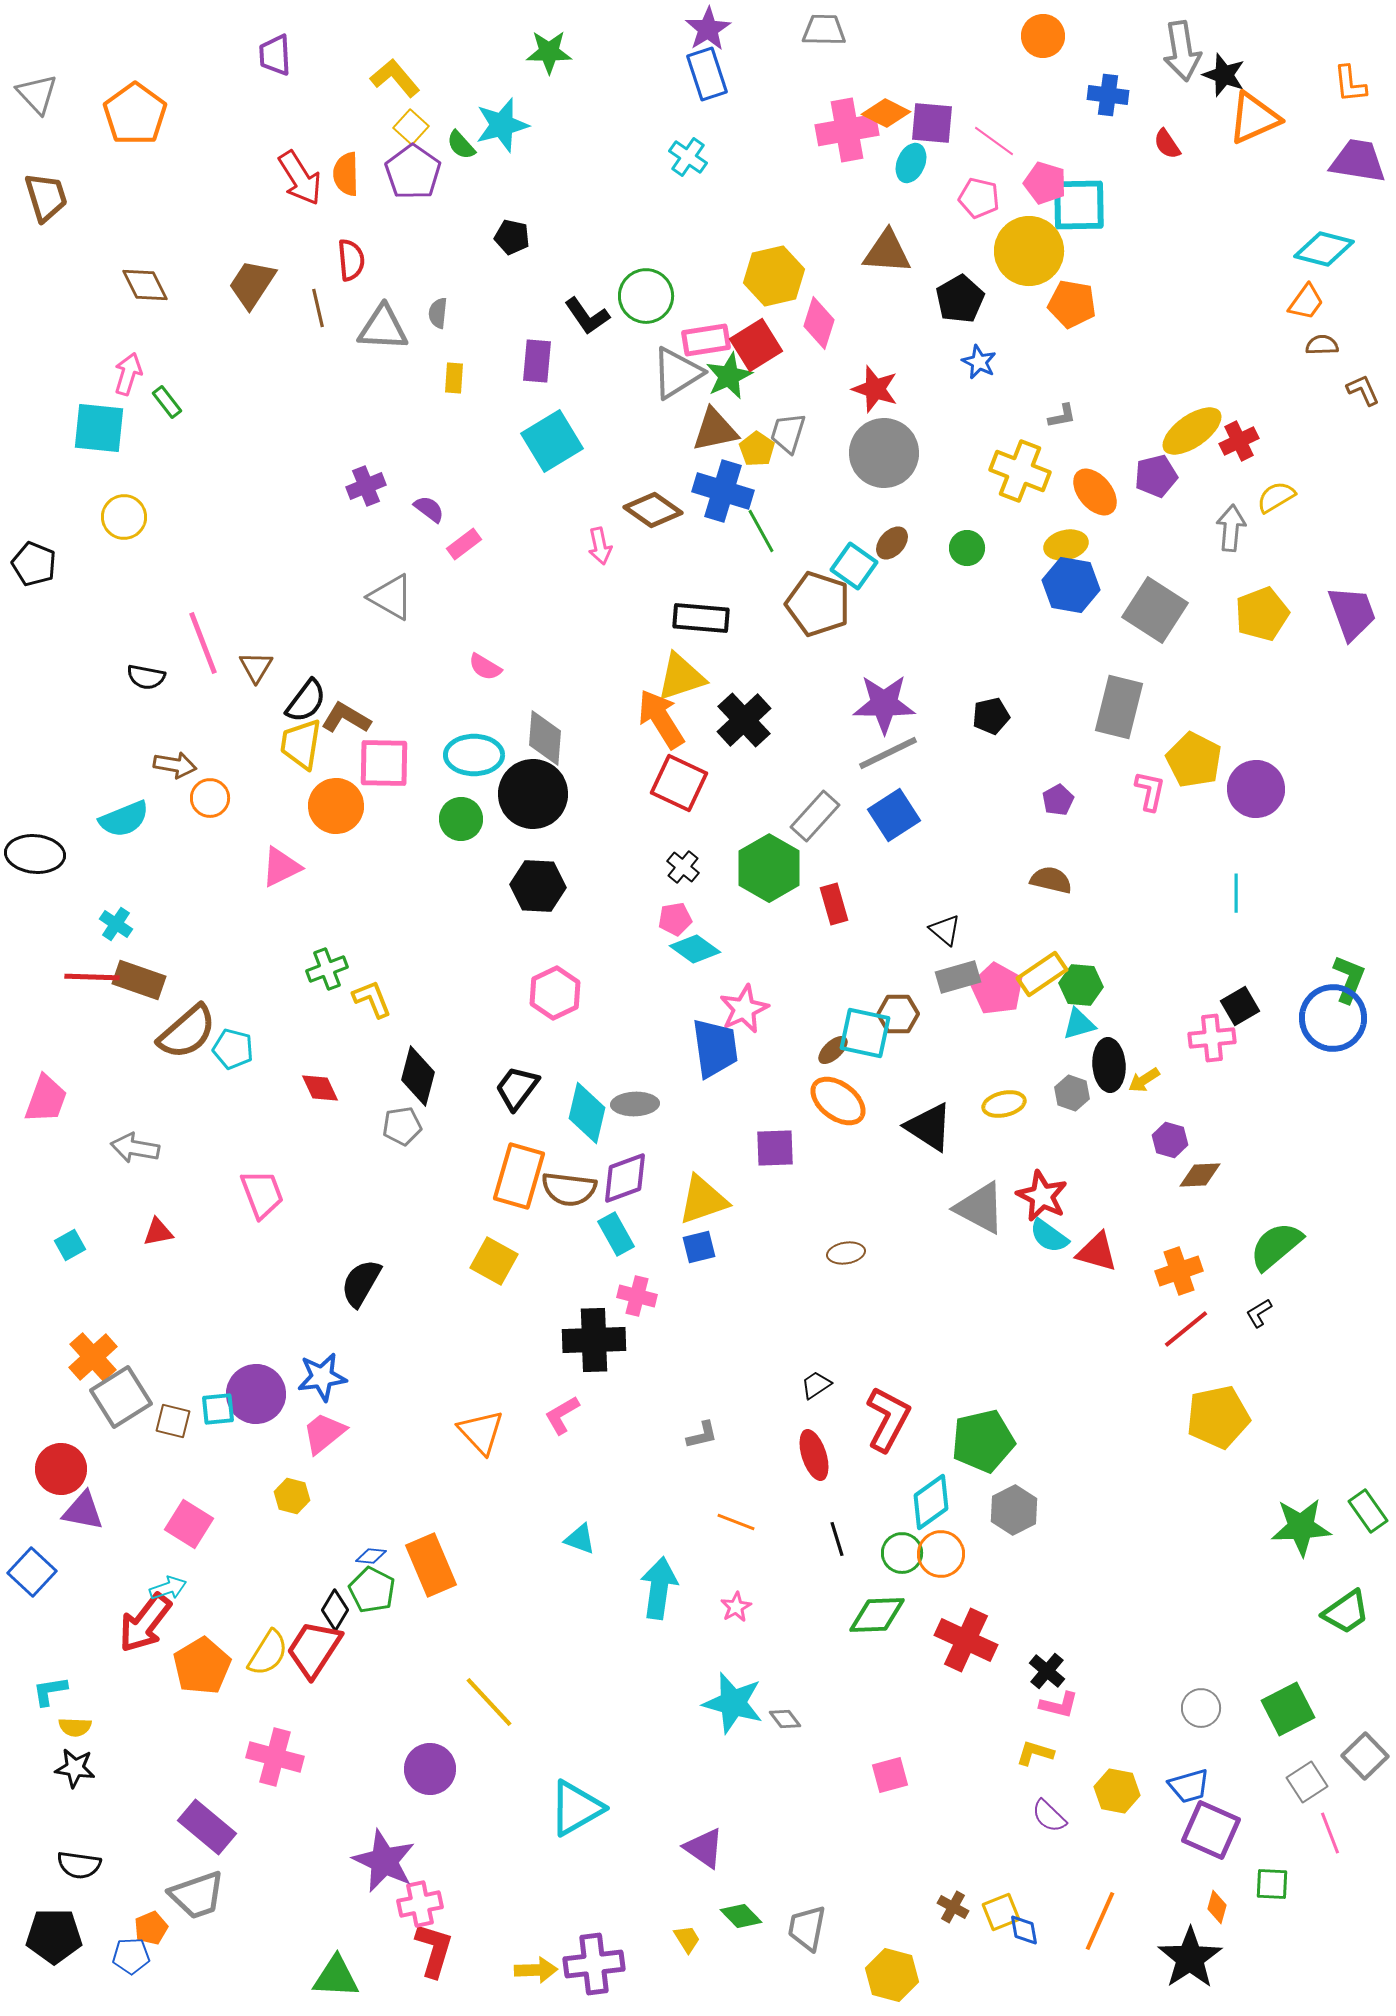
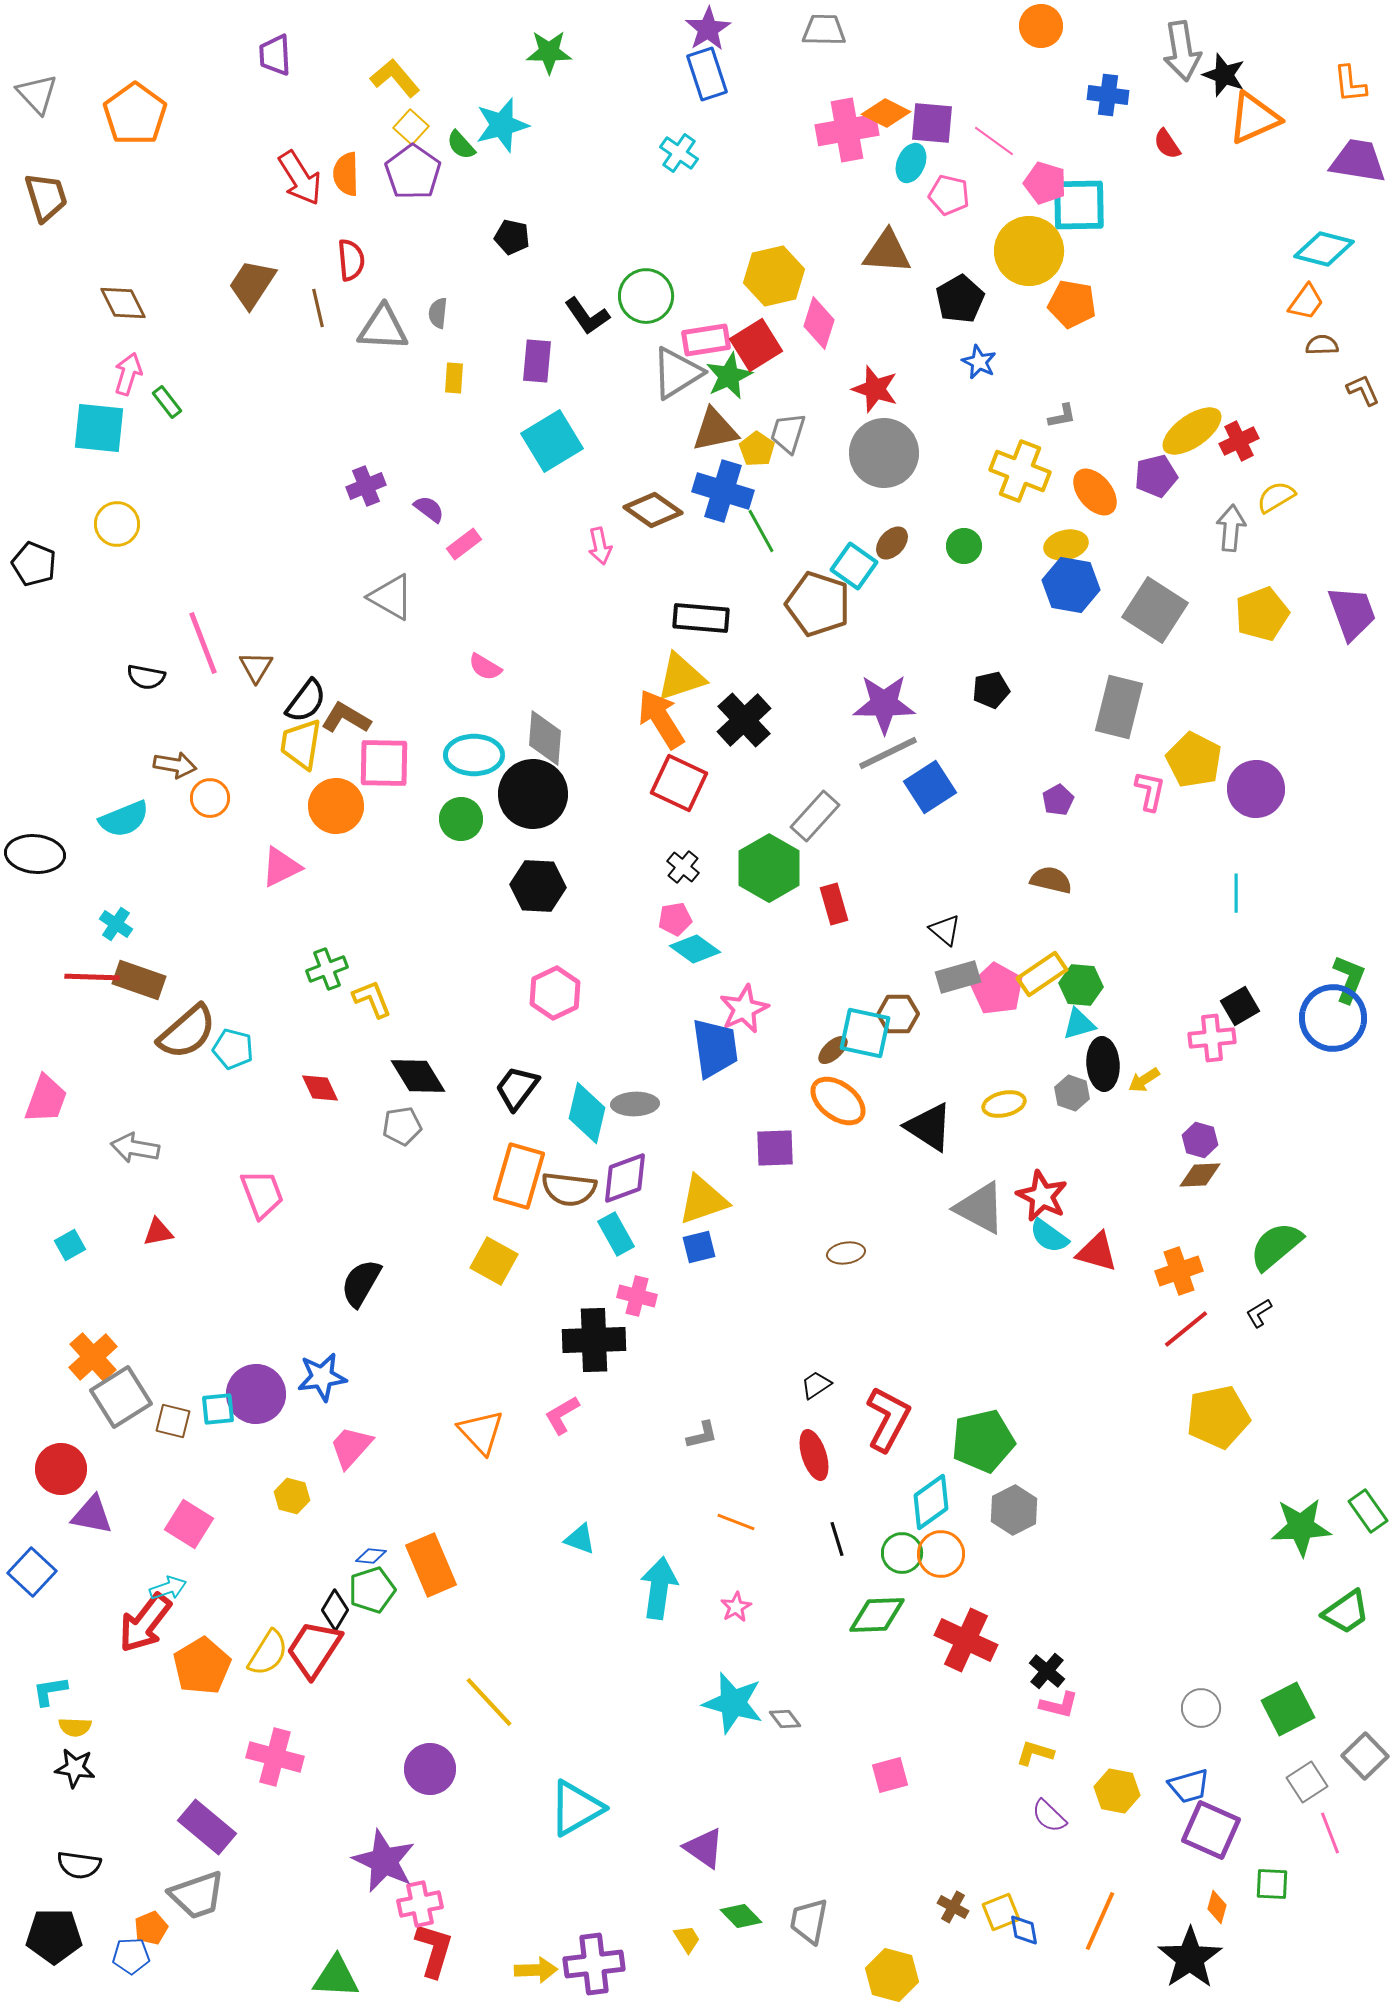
orange circle at (1043, 36): moved 2 px left, 10 px up
cyan cross at (688, 157): moved 9 px left, 4 px up
pink pentagon at (979, 198): moved 30 px left, 3 px up
brown diamond at (145, 285): moved 22 px left, 18 px down
yellow circle at (124, 517): moved 7 px left, 7 px down
green circle at (967, 548): moved 3 px left, 2 px up
black pentagon at (991, 716): moved 26 px up
blue square at (894, 815): moved 36 px right, 28 px up
black ellipse at (1109, 1065): moved 6 px left, 1 px up
black diamond at (418, 1076): rotated 46 degrees counterclockwise
purple hexagon at (1170, 1140): moved 30 px right
pink trapezoid at (324, 1433): moved 27 px right, 14 px down; rotated 9 degrees counterclockwise
purple triangle at (83, 1511): moved 9 px right, 4 px down
green pentagon at (372, 1590): rotated 27 degrees clockwise
gray trapezoid at (807, 1928): moved 2 px right, 7 px up
